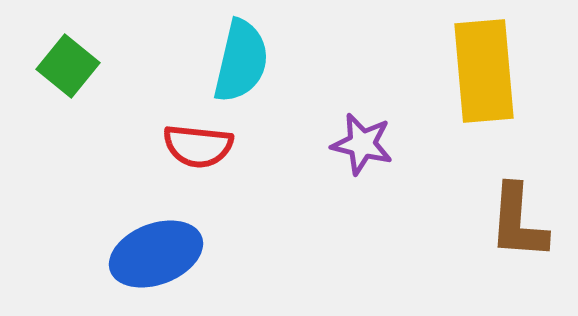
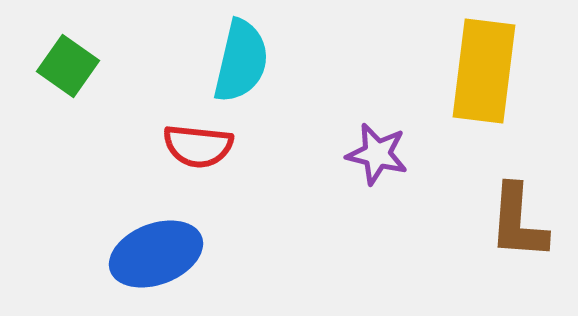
green square: rotated 4 degrees counterclockwise
yellow rectangle: rotated 12 degrees clockwise
purple star: moved 15 px right, 10 px down
